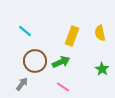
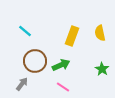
green arrow: moved 3 px down
